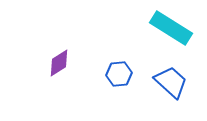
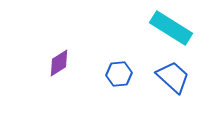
blue trapezoid: moved 2 px right, 5 px up
